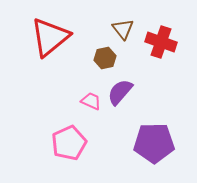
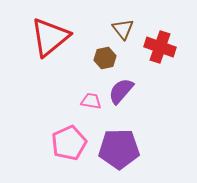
red cross: moved 1 px left, 5 px down
purple semicircle: moved 1 px right, 1 px up
pink trapezoid: rotated 15 degrees counterclockwise
purple pentagon: moved 35 px left, 6 px down
